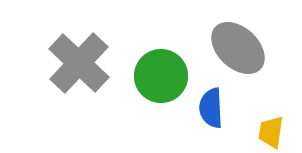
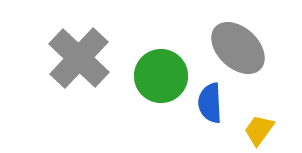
gray cross: moved 5 px up
blue semicircle: moved 1 px left, 5 px up
yellow trapezoid: moved 12 px left, 2 px up; rotated 28 degrees clockwise
